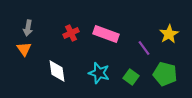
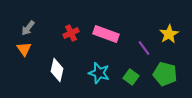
gray arrow: rotated 28 degrees clockwise
white diamond: moved 1 px up; rotated 20 degrees clockwise
